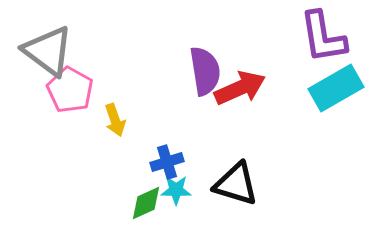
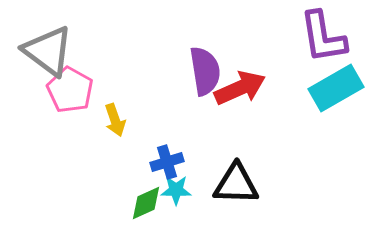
black triangle: rotated 15 degrees counterclockwise
